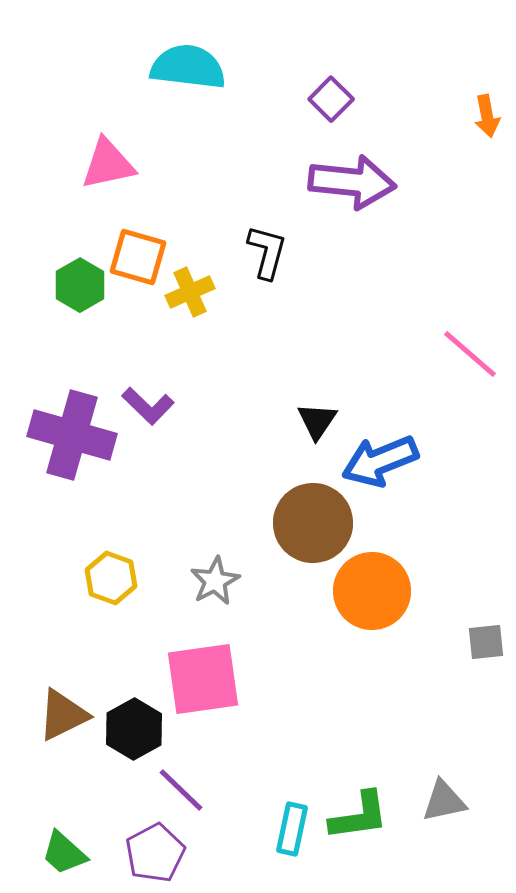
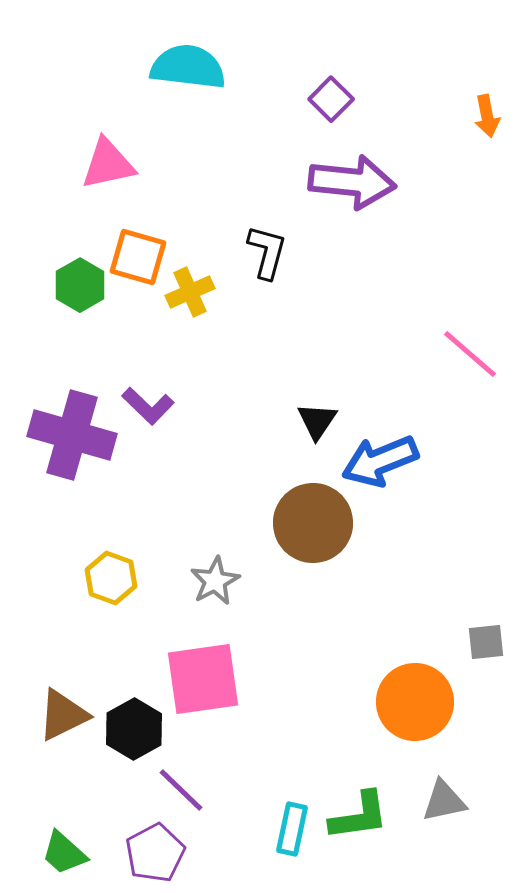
orange circle: moved 43 px right, 111 px down
